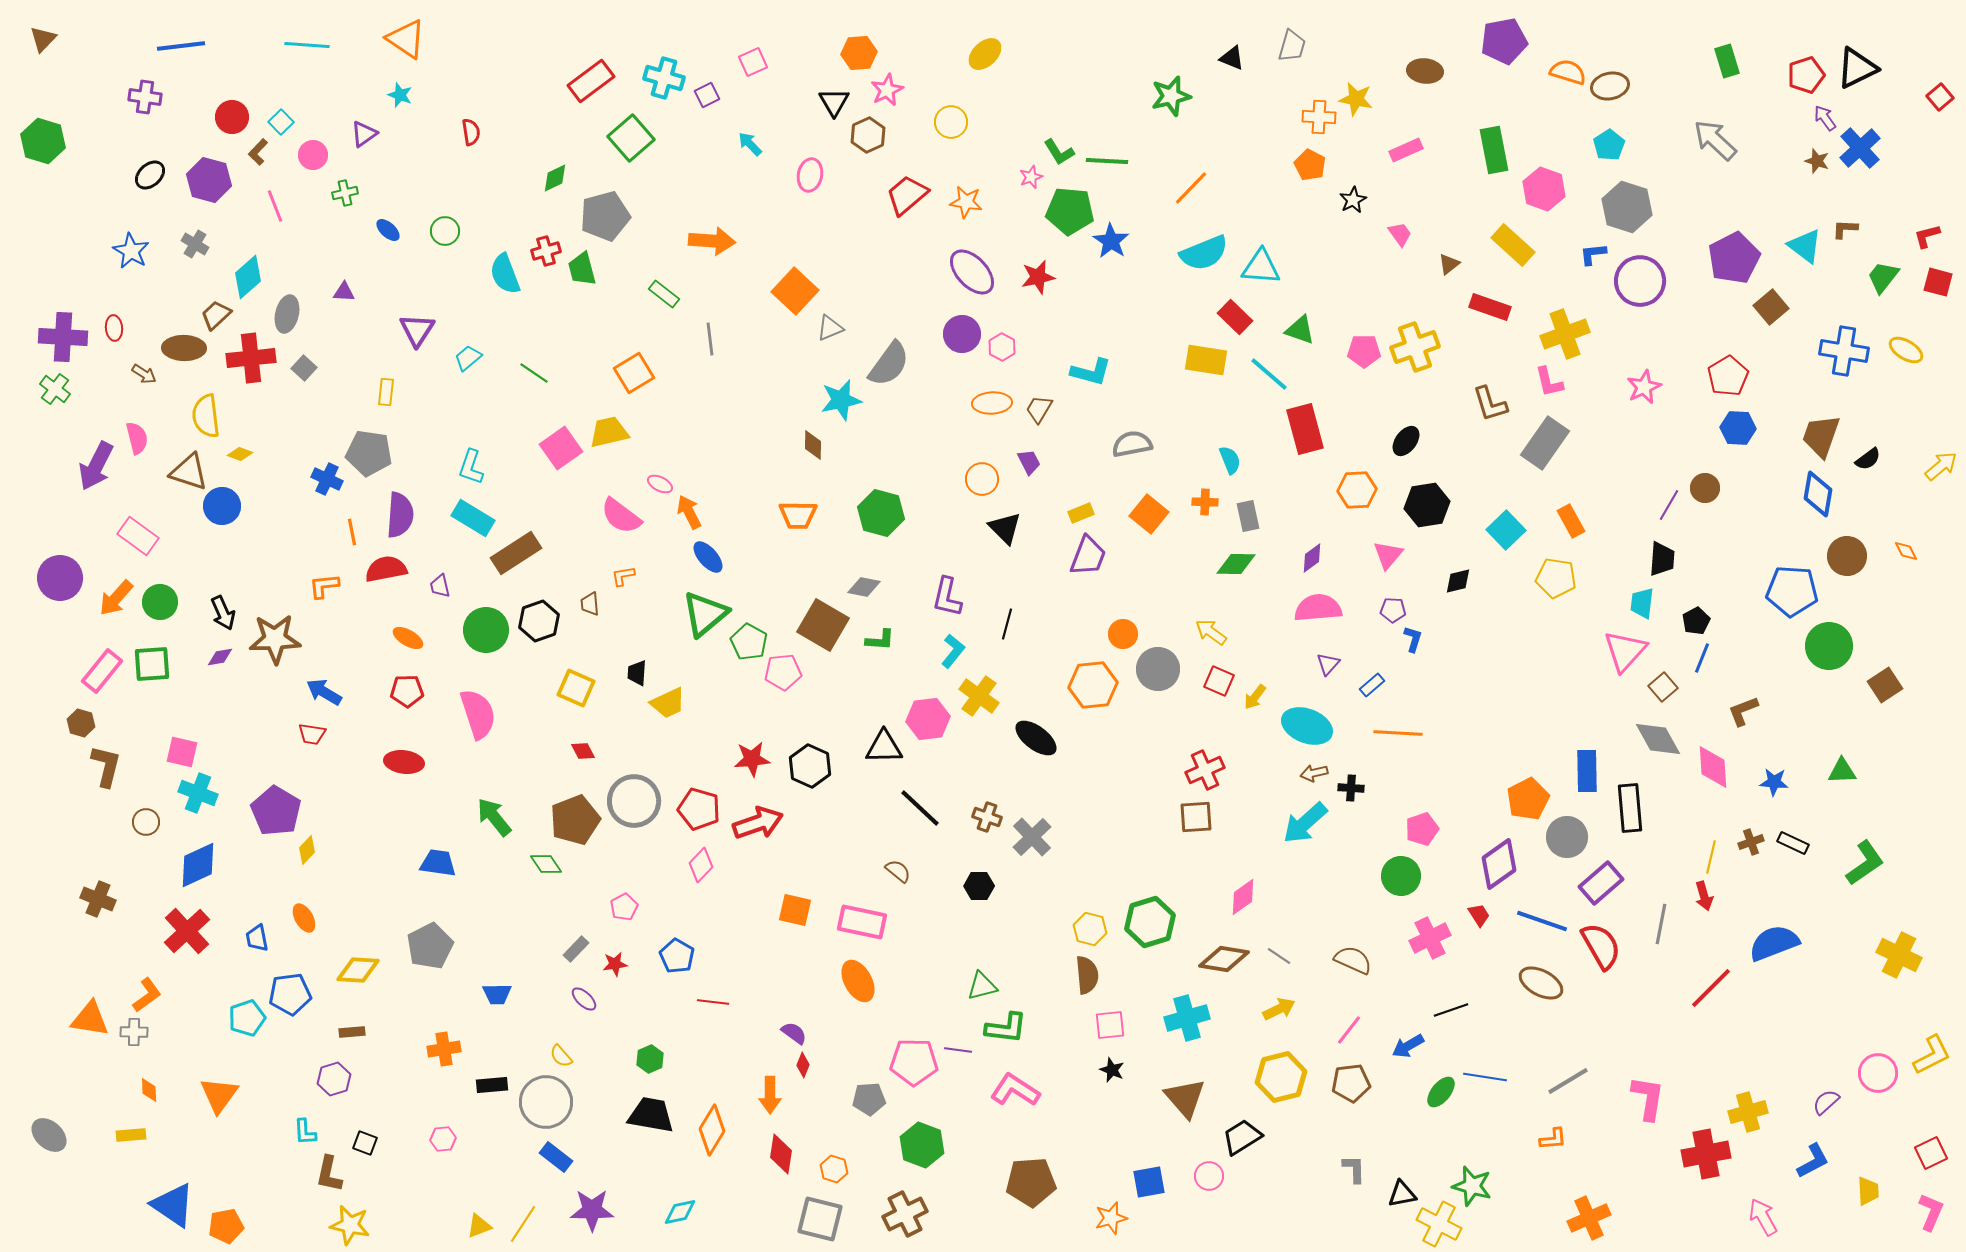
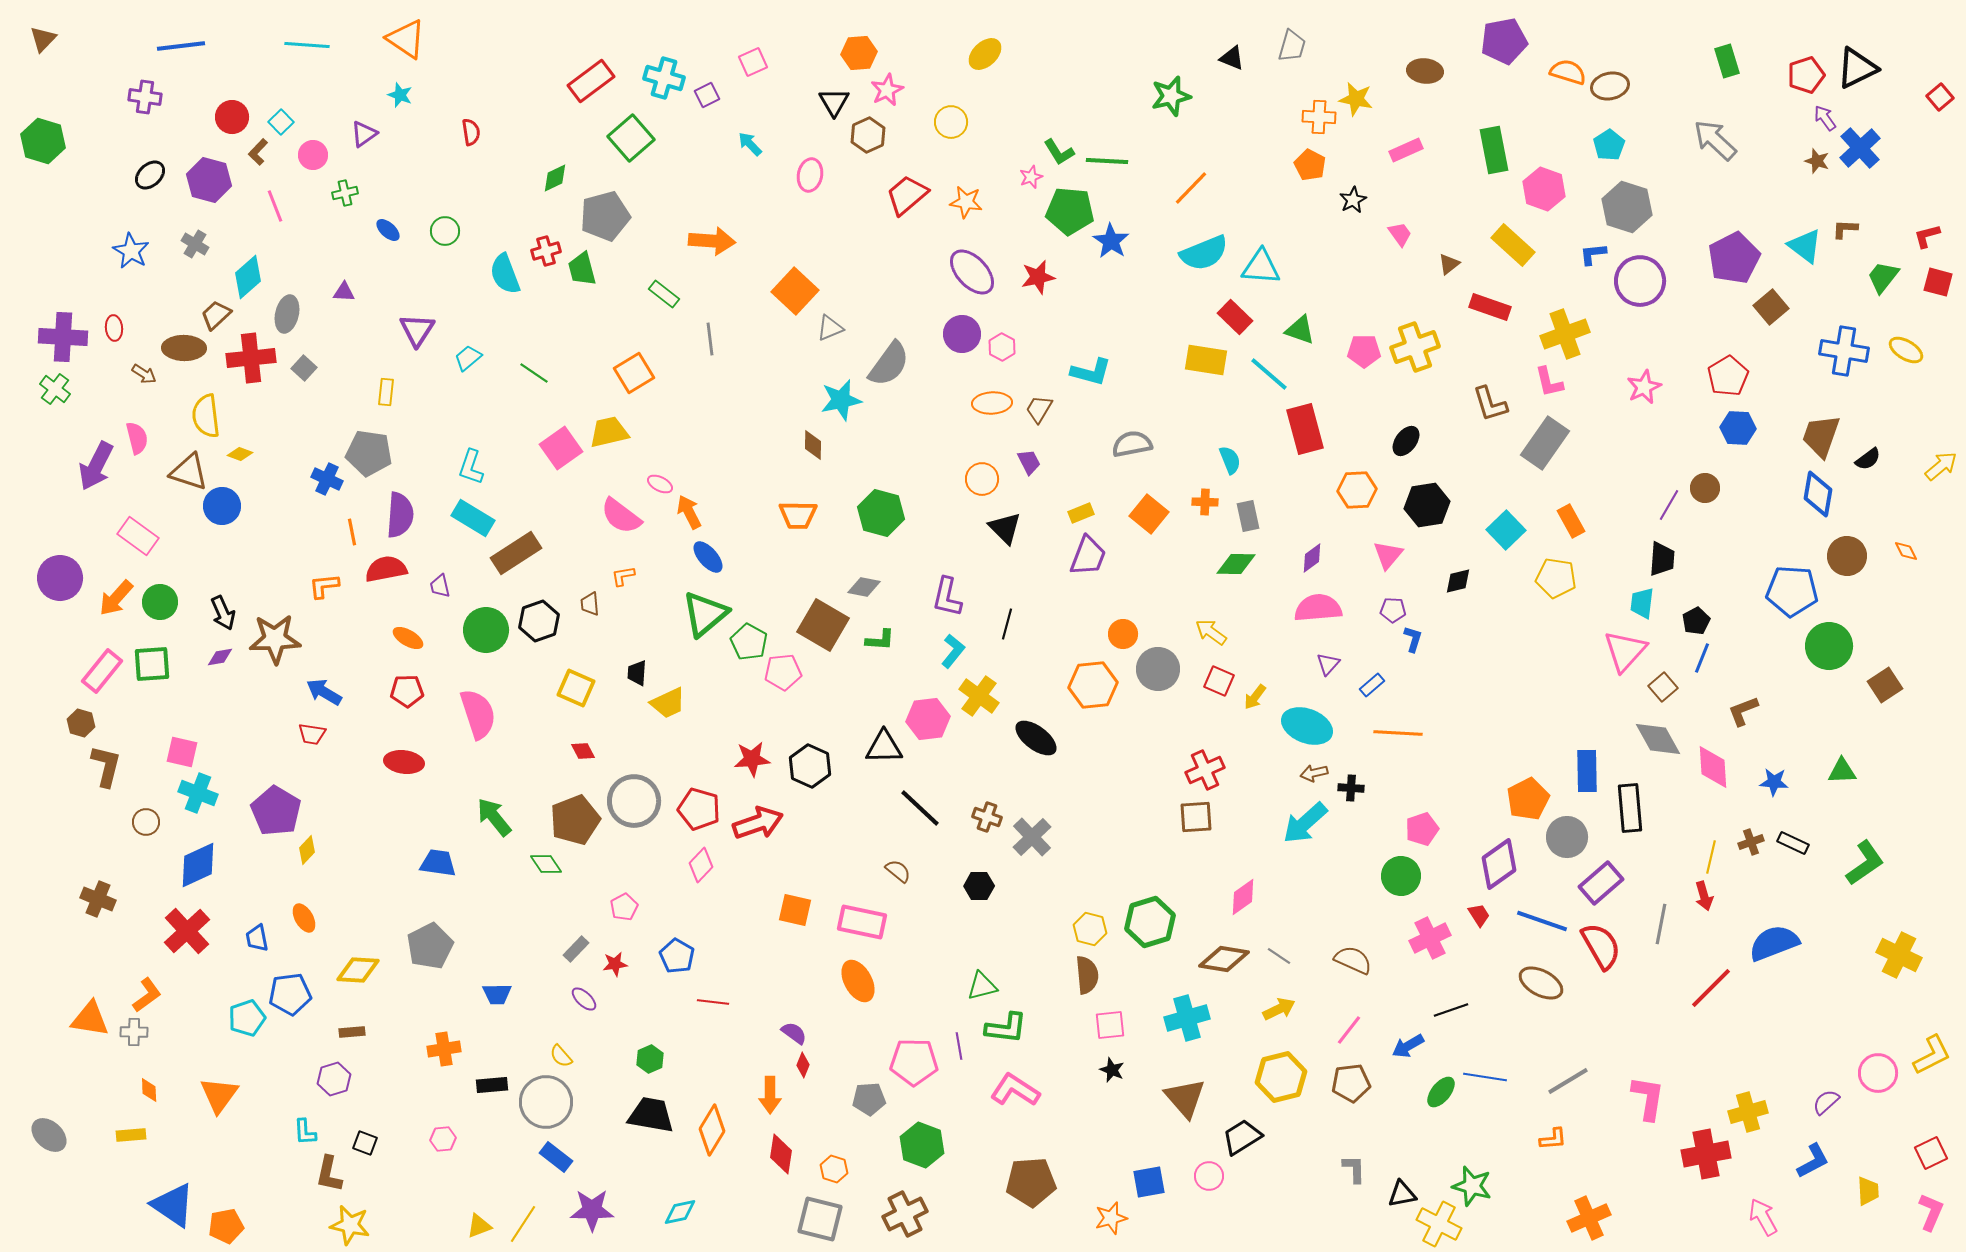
purple line at (958, 1050): moved 1 px right, 4 px up; rotated 72 degrees clockwise
